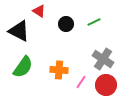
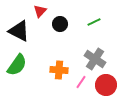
red triangle: moved 1 px right; rotated 40 degrees clockwise
black circle: moved 6 px left
gray cross: moved 8 px left
green semicircle: moved 6 px left, 2 px up
